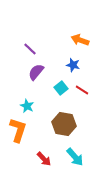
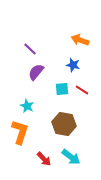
cyan square: moved 1 px right, 1 px down; rotated 32 degrees clockwise
orange L-shape: moved 2 px right, 2 px down
cyan arrow: moved 4 px left; rotated 12 degrees counterclockwise
